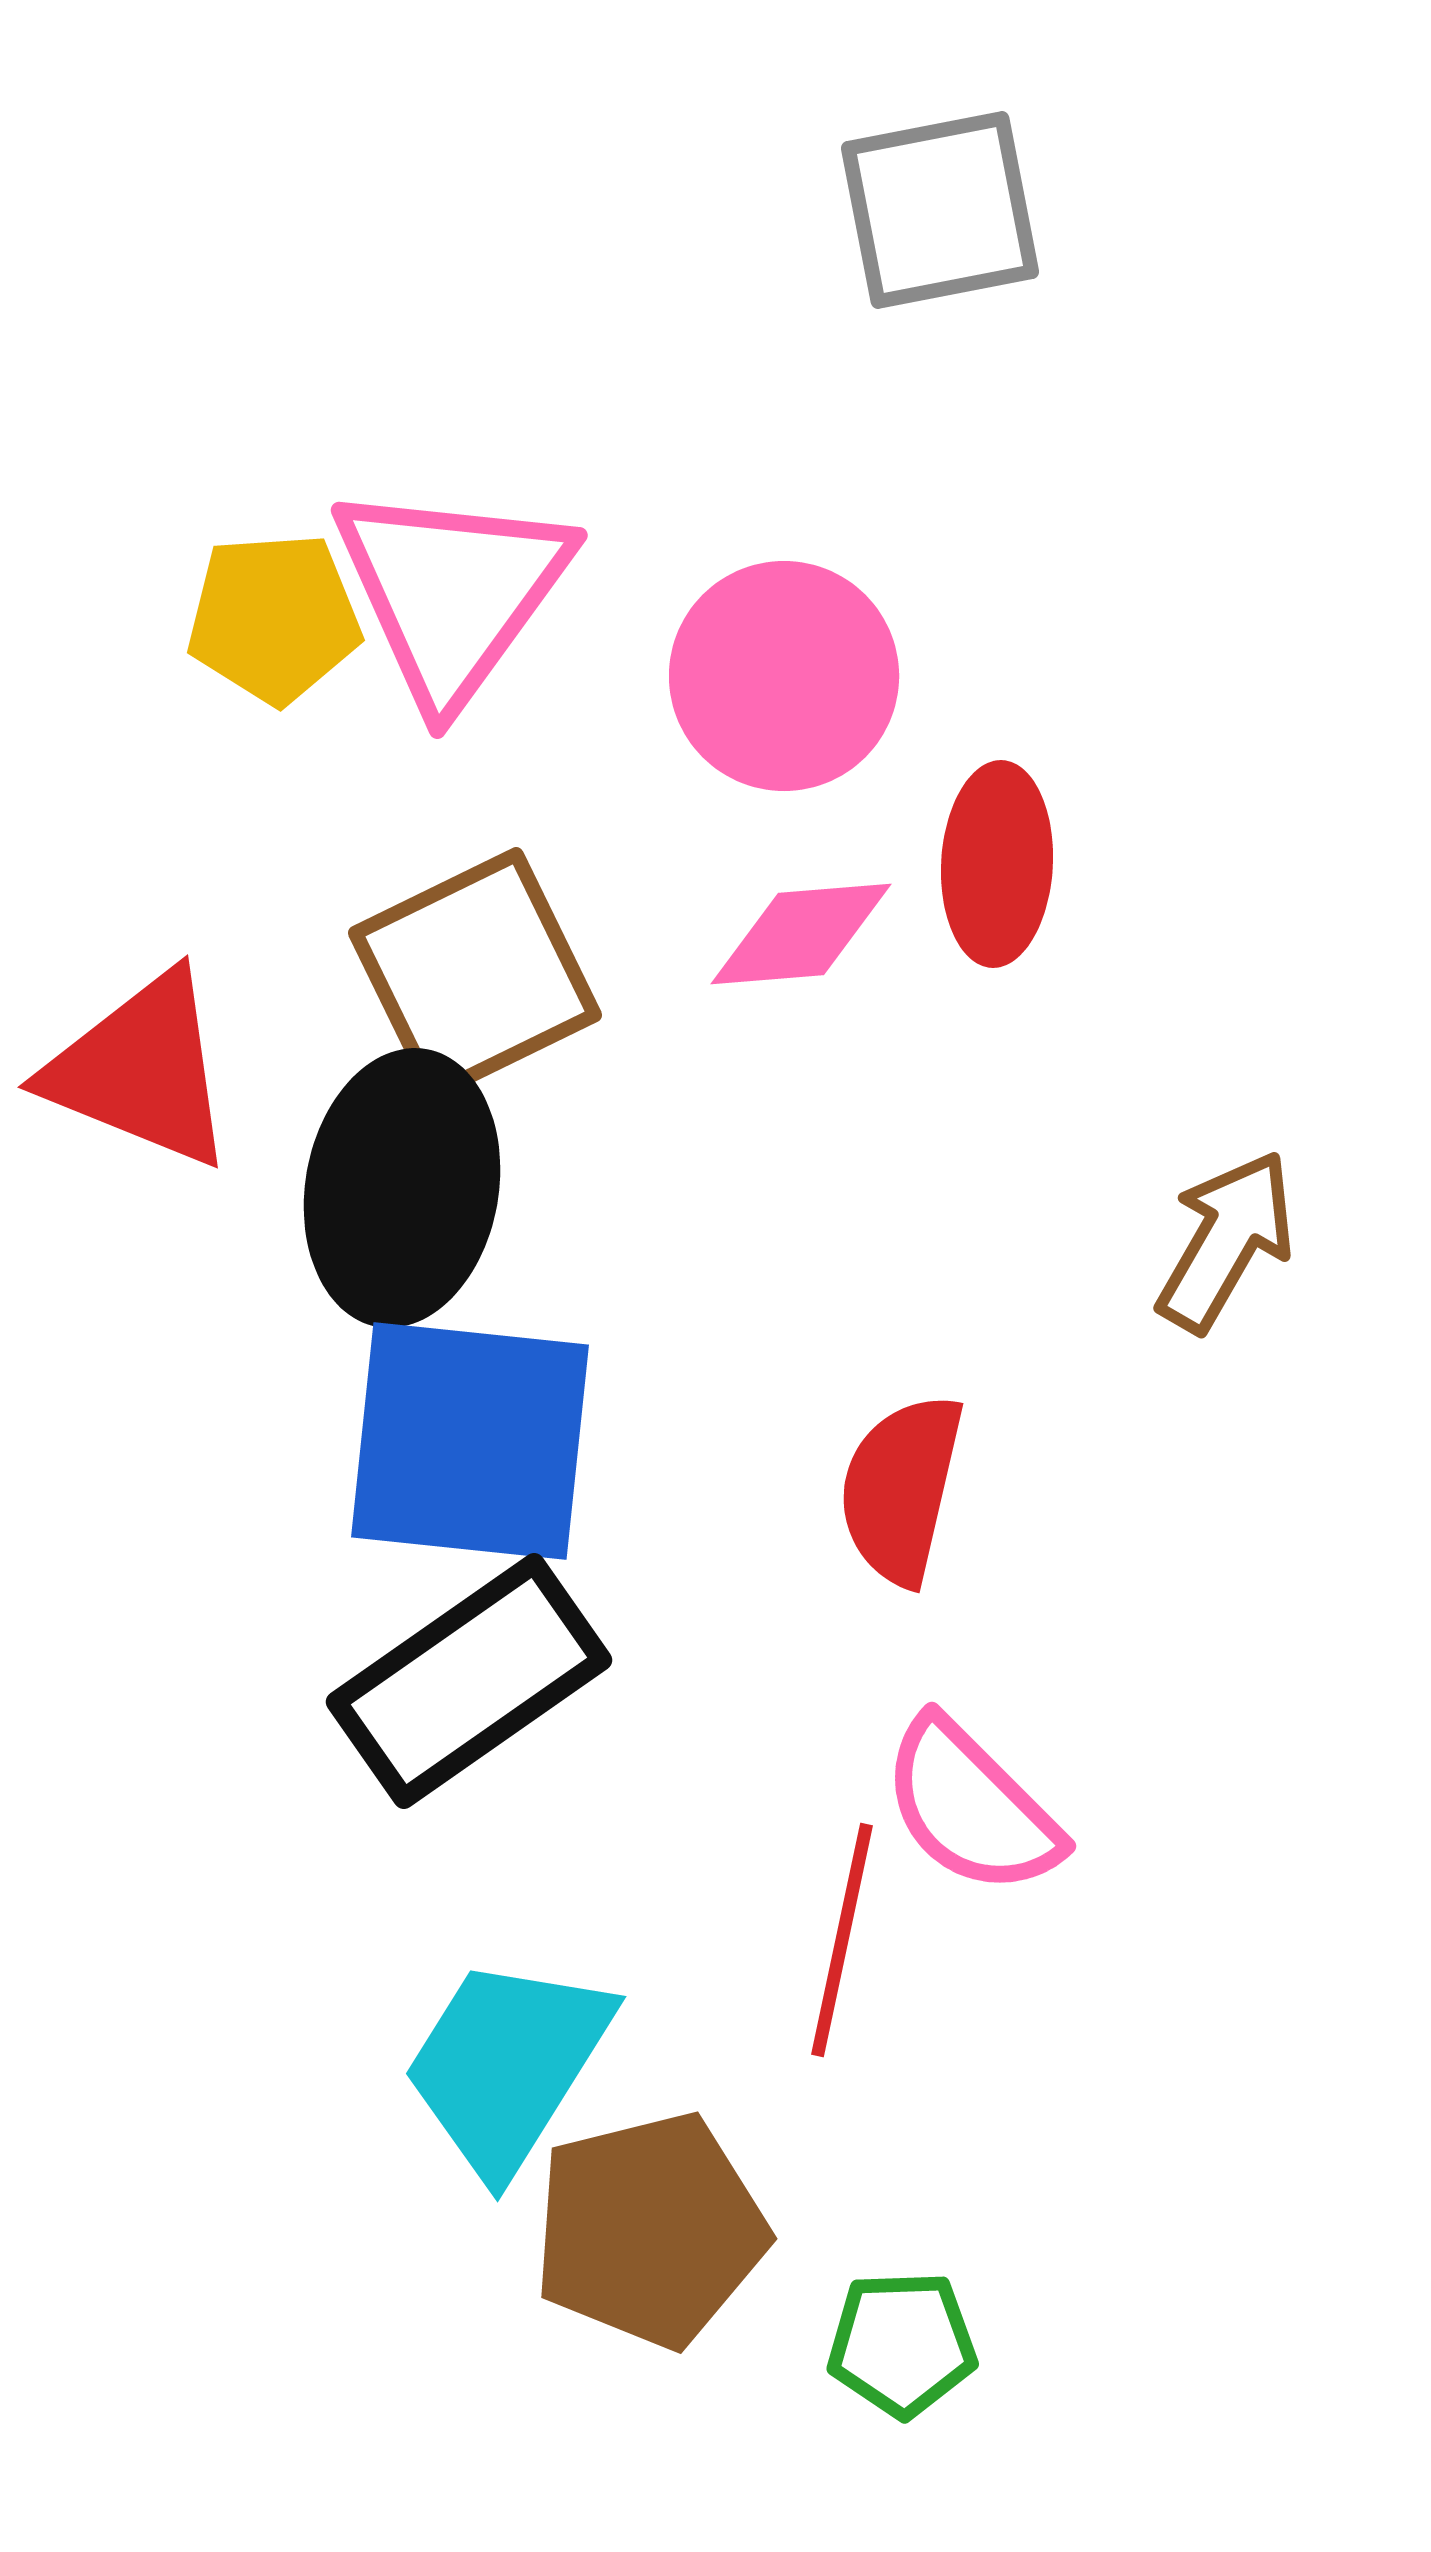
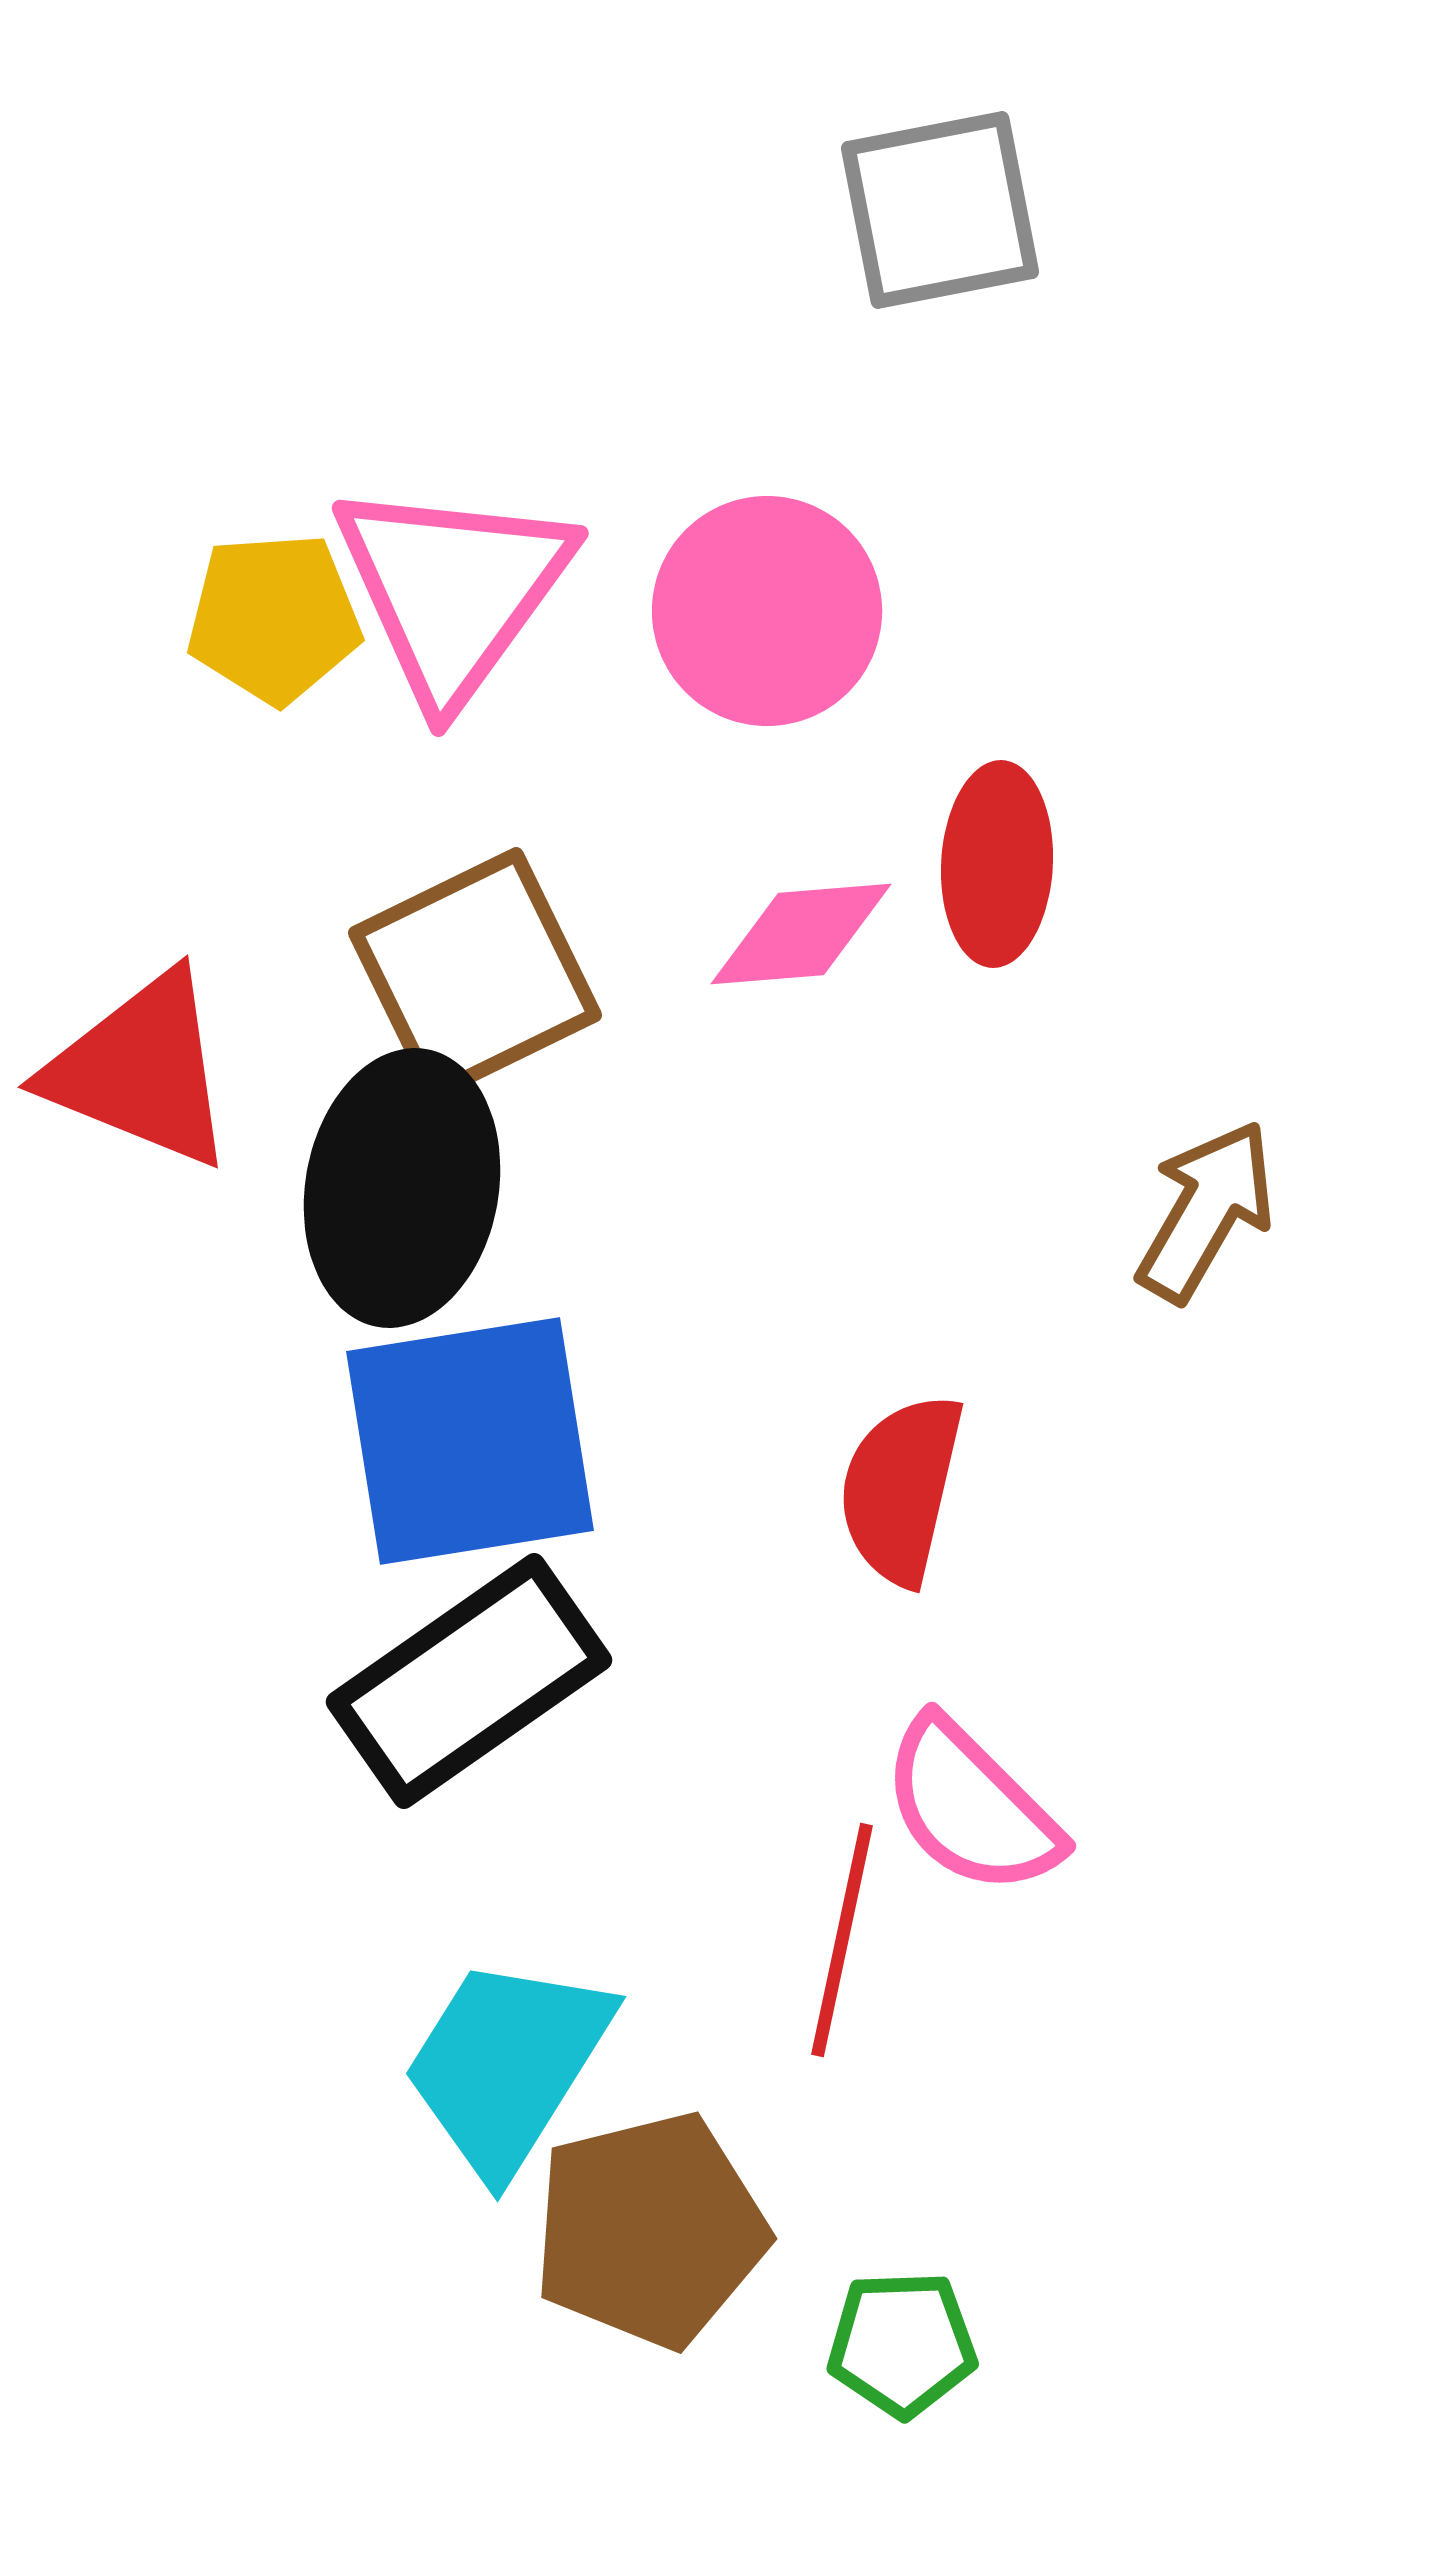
pink triangle: moved 1 px right, 2 px up
pink circle: moved 17 px left, 65 px up
brown arrow: moved 20 px left, 30 px up
blue square: rotated 15 degrees counterclockwise
